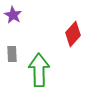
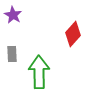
green arrow: moved 2 px down
